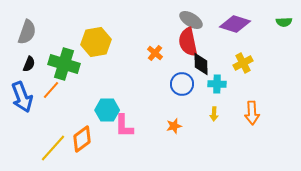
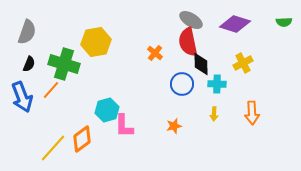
cyan hexagon: rotated 15 degrees counterclockwise
